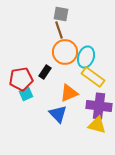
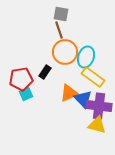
blue triangle: moved 25 px right, 15 px up
